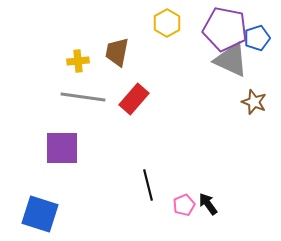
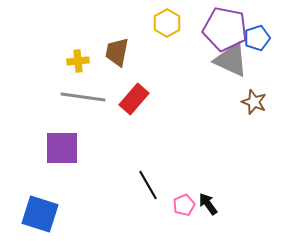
black line: rotated 16 degrees counterclockwise
